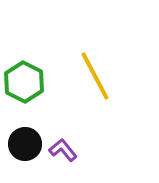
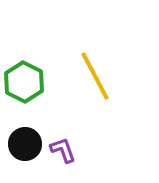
purple L-shape: rotated 20 degrees clockwise
